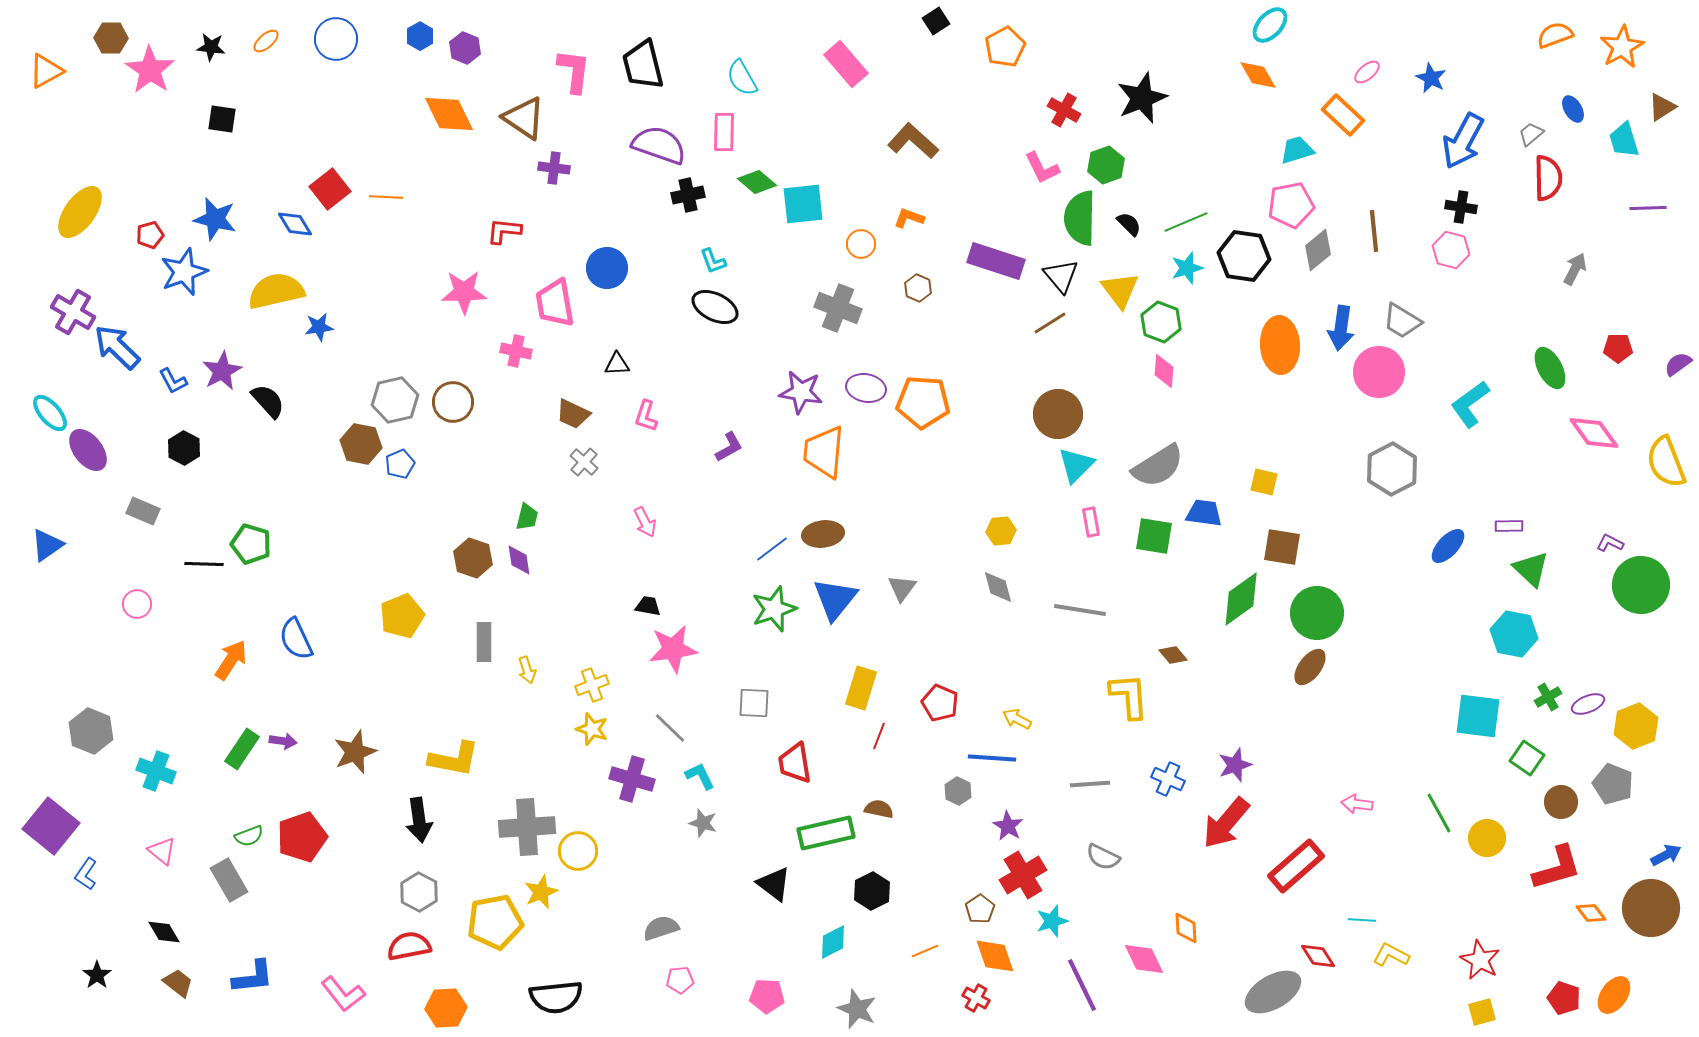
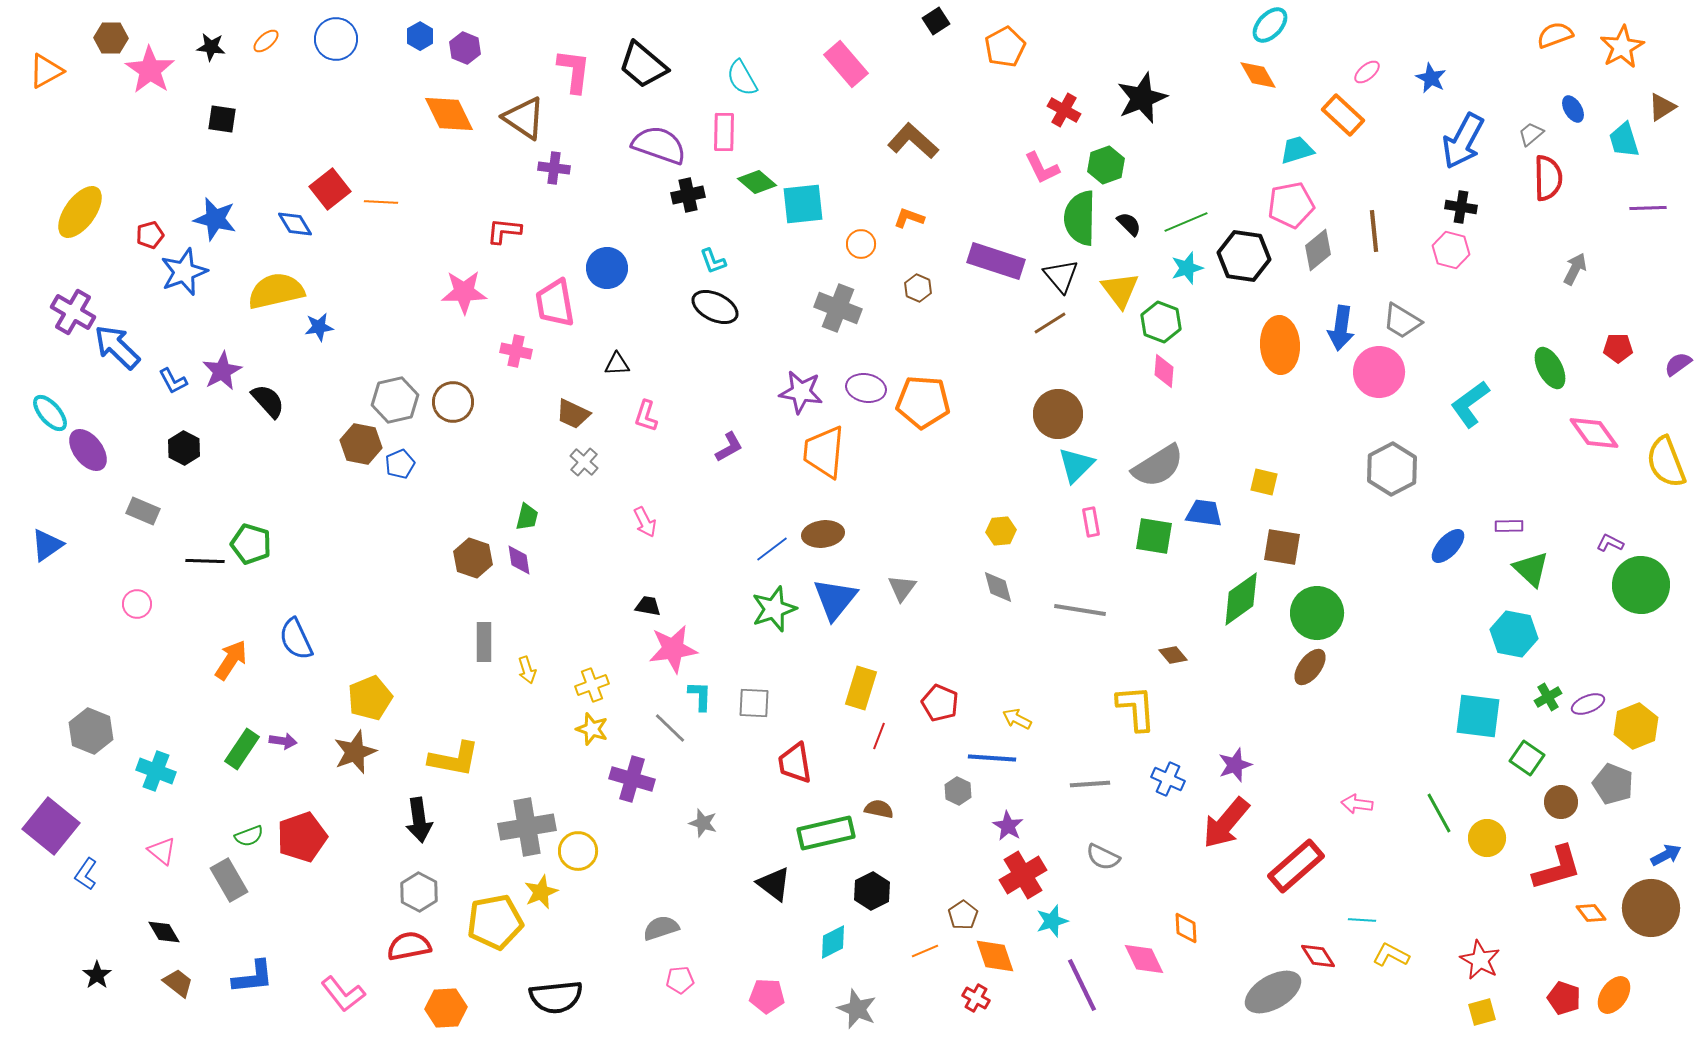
black trapezoid at (643, 65): rotated 36 degrees counterclockwise
orange line at (386, 197): moved 5 px left, 5 px down
black line at (204, 564): moved 1 px right, 3 px up
yellow pentagon at (402, 616): moved 32 px left, 82 px down
yellow L-shape at (1129, 696): moved 7 px right, 12 px down
cyan L-shape at (700, 776): moved 80 px up; rotated 28 degrees clockwise
gray cross at (527, 827): rotated 6 degrees counterclockwise
brown pentagon at (980, 909): moved 17 px left, 6 px down
